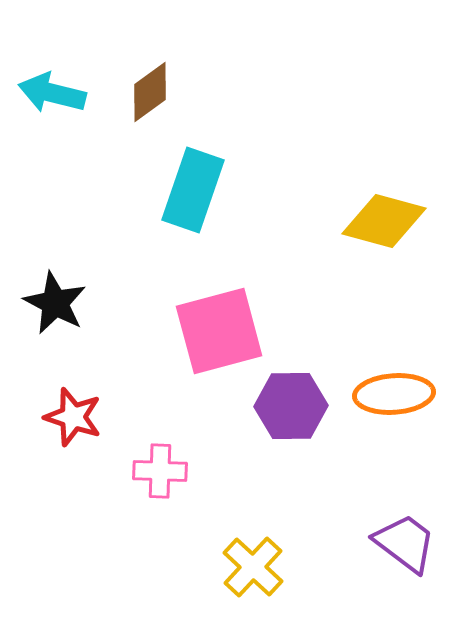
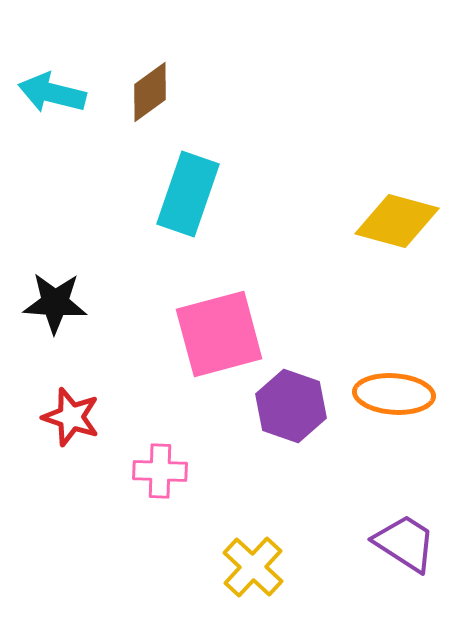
cyan rectangle: moved 5 px left, 4 px down
yellow diamond: moved 13 px right
black star: rotated 24 degrees counterclockwise
pink square: moved 3 px down
orange ellipse: rotated 8 degrees clockwise
purple hexagon: rotated 20 degrees clockwise
red star: moved 2 px left
purple trapezoid: rotated 4 degrees counterclockwise
